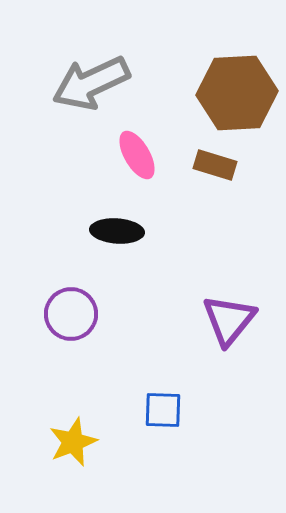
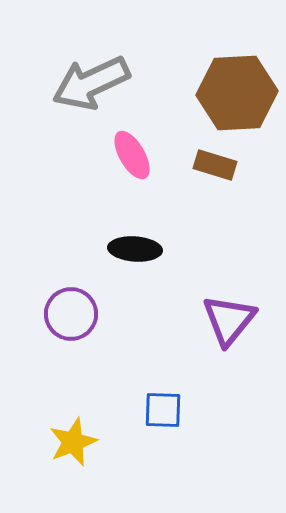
pink ellipse: moved 5 px left
black ellipse: moved 18 px right, 18 px down
